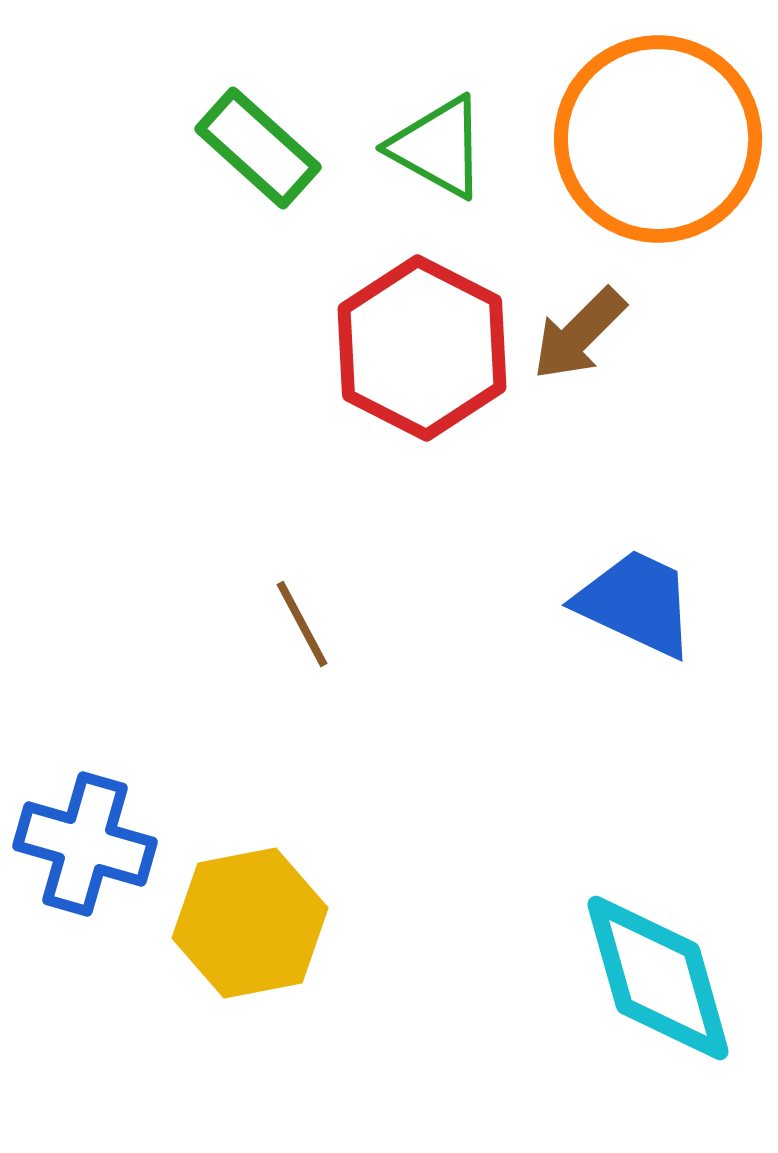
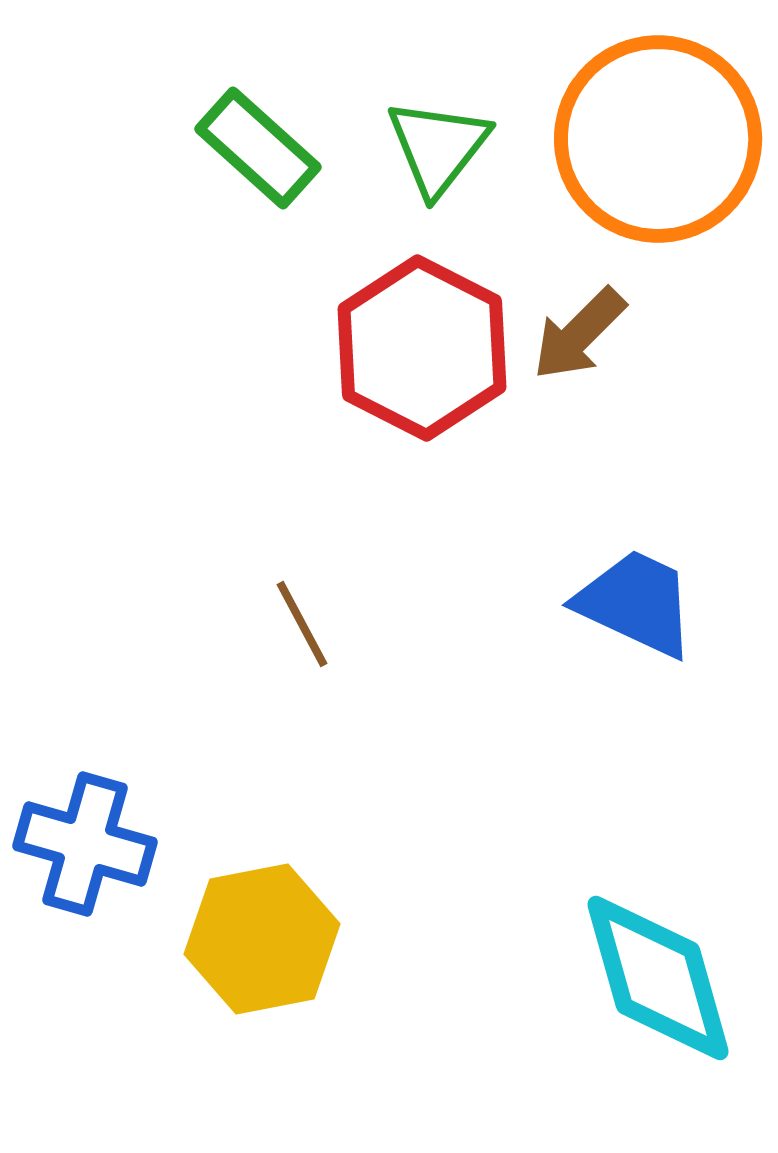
green triangle: rotated 39 degrees clockwise
yellow hexagon: moved 12 px right, 16 px down
